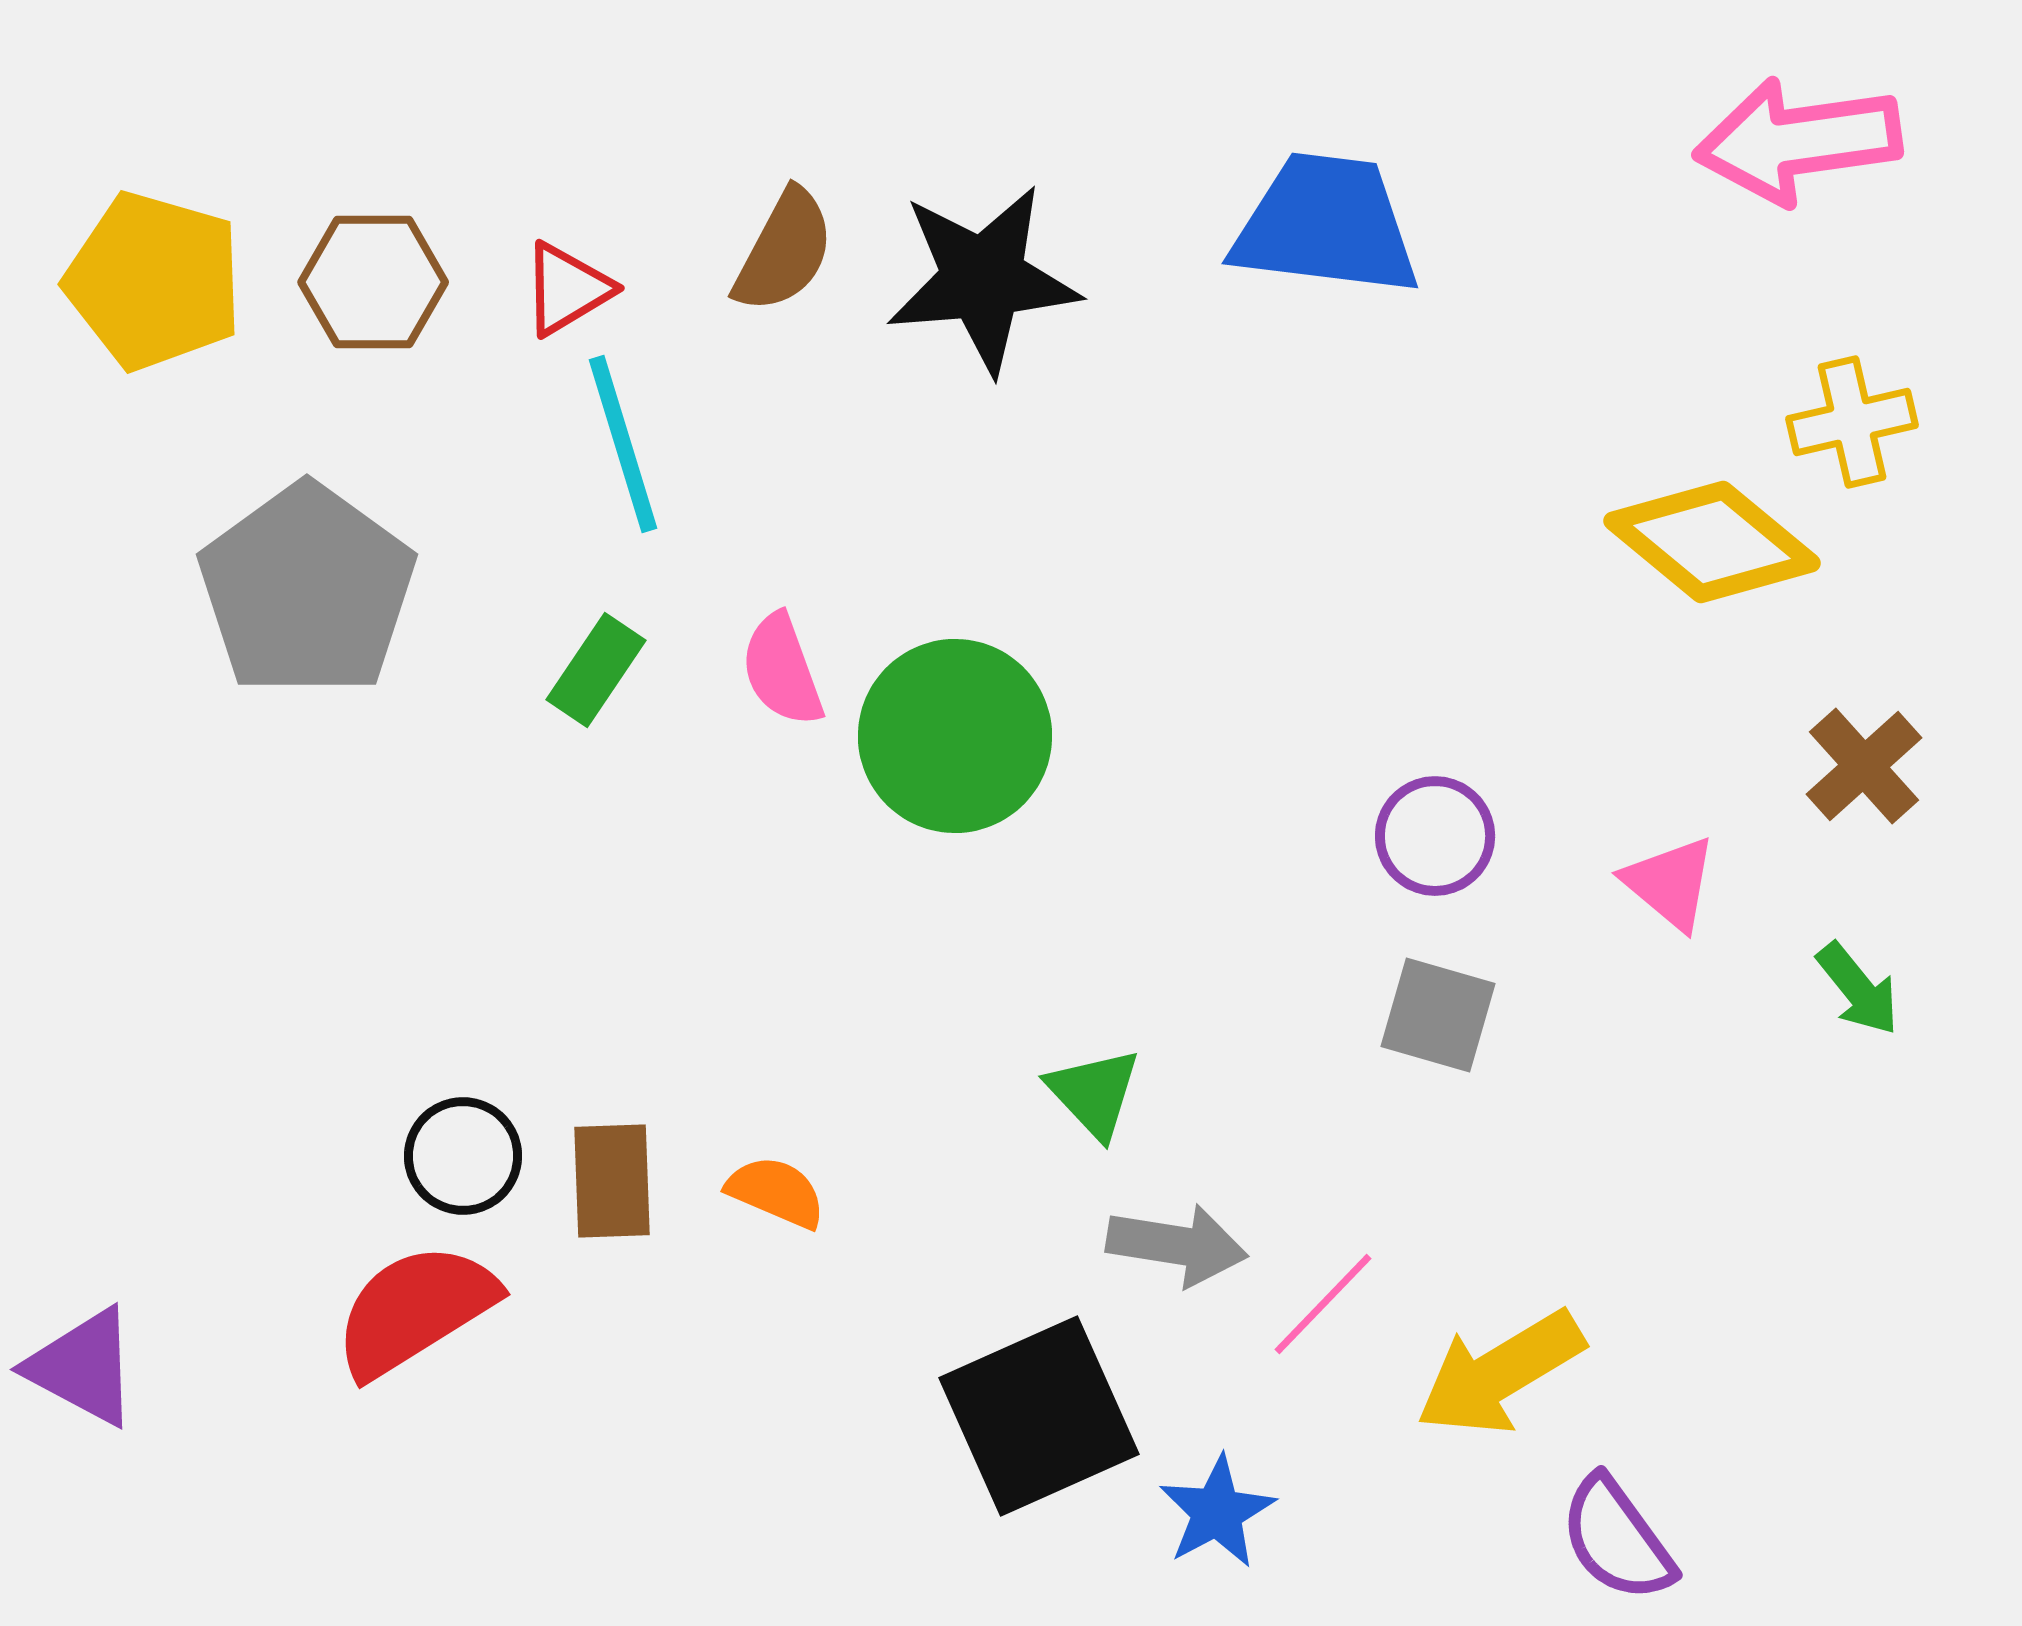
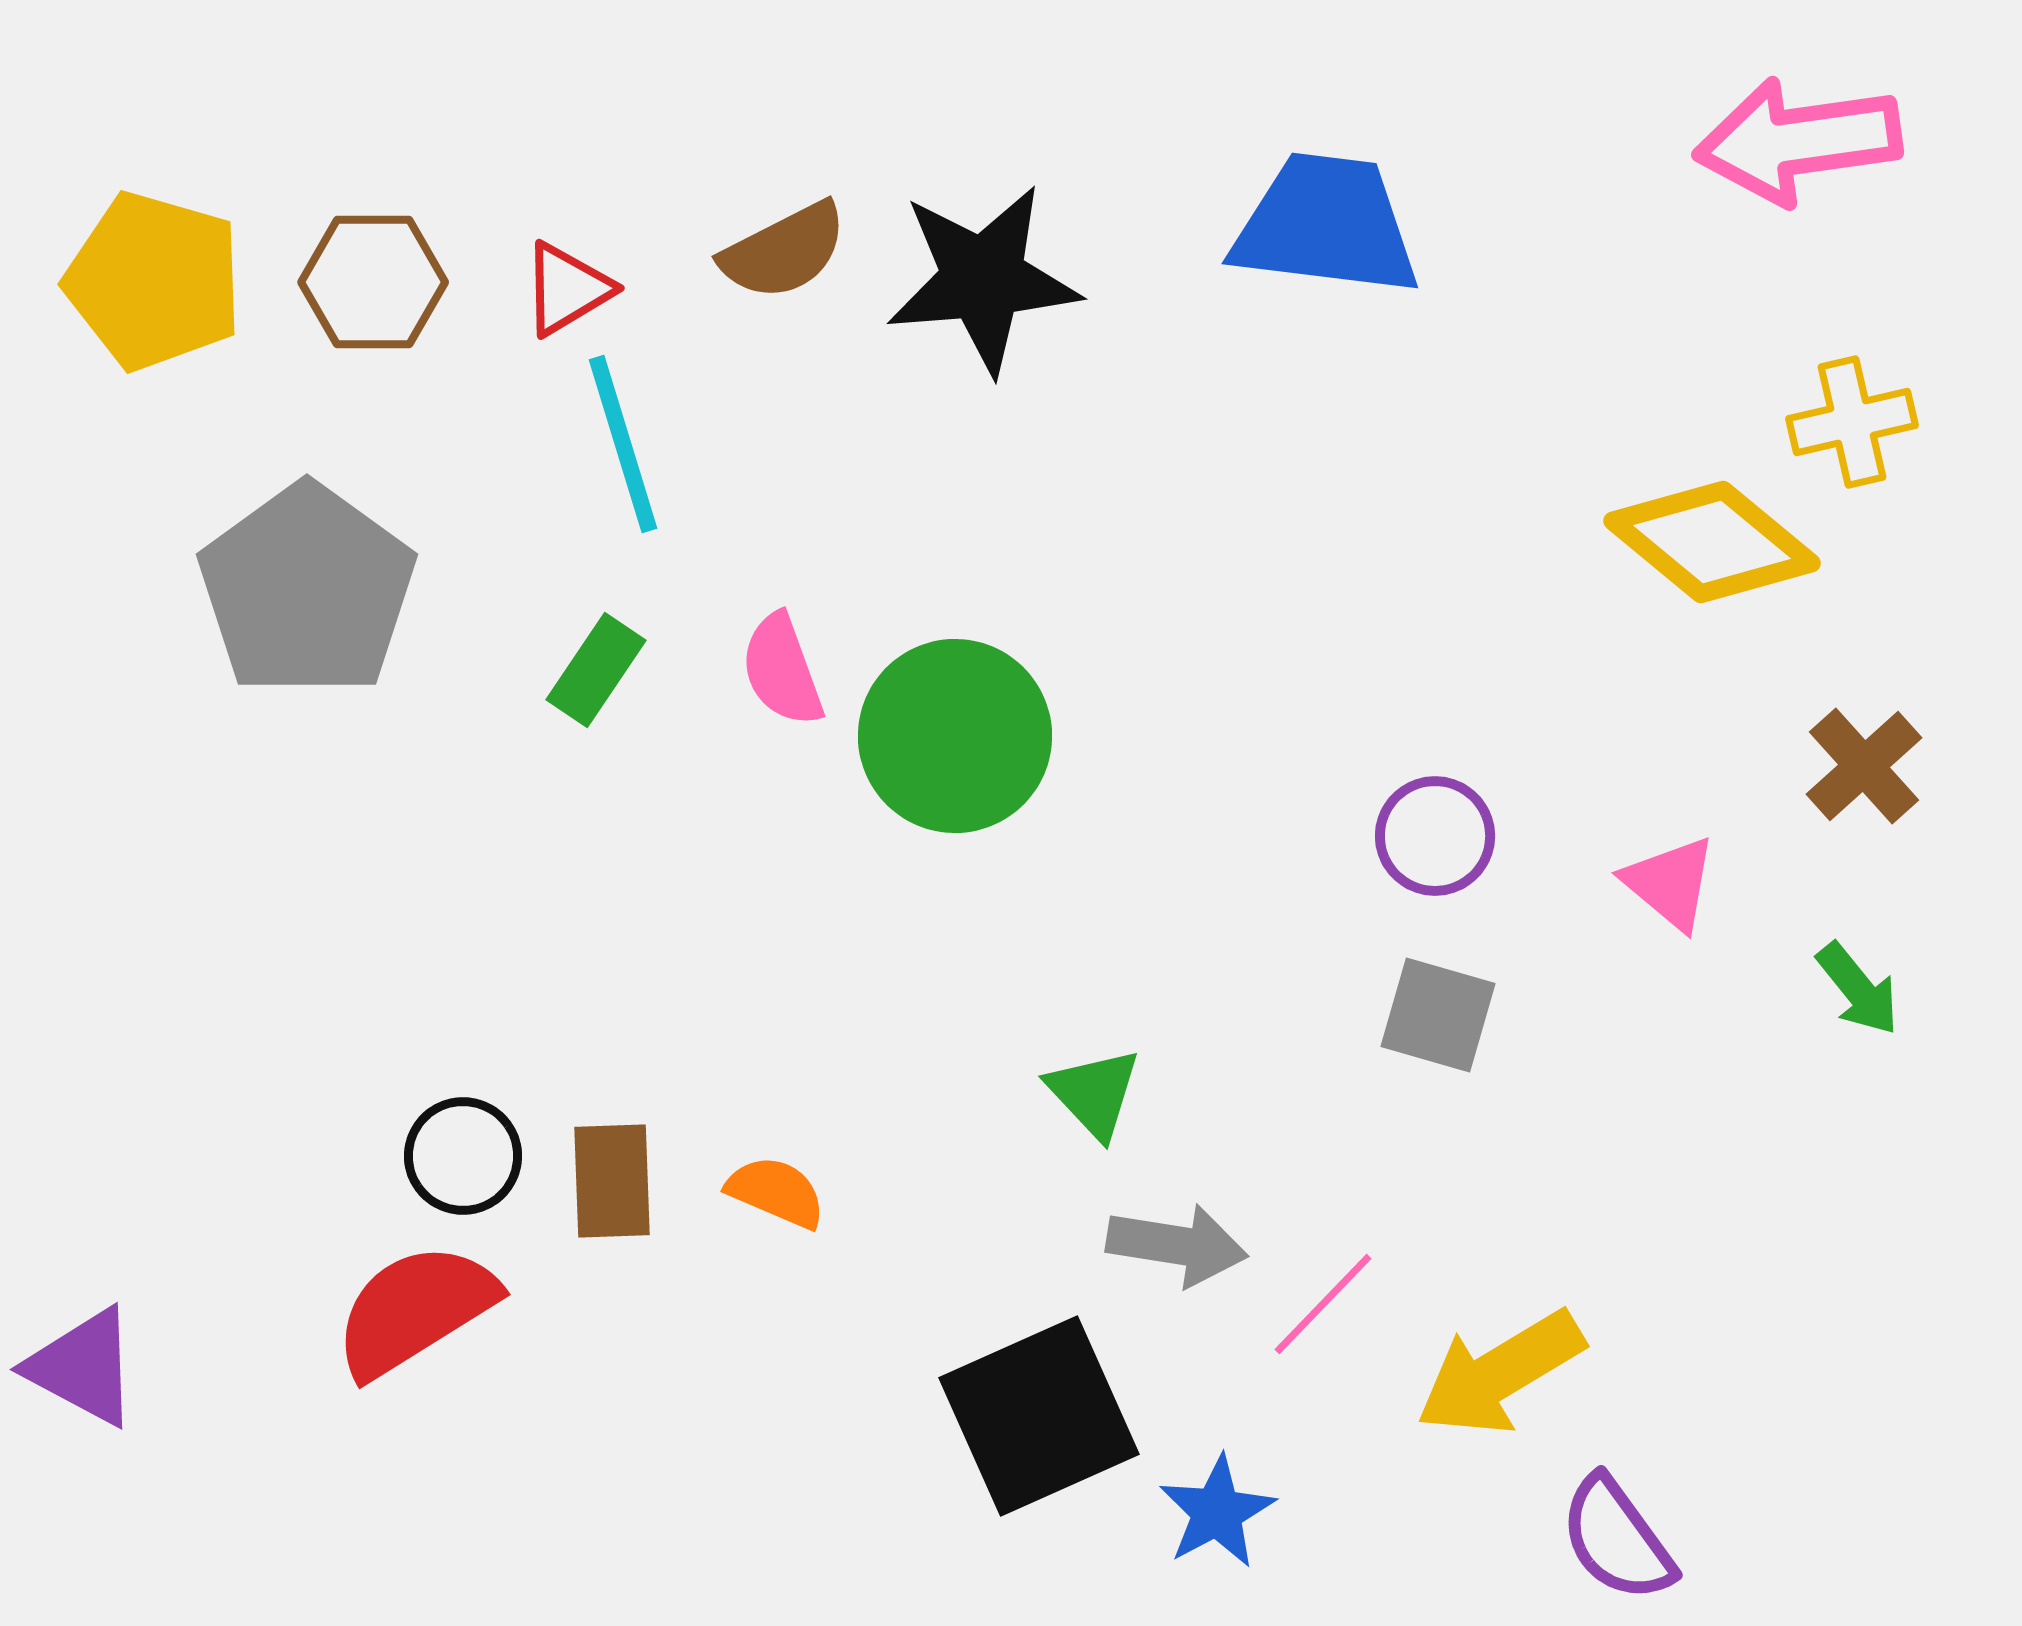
brown semicircle: rotated 35 degrees clockwise
